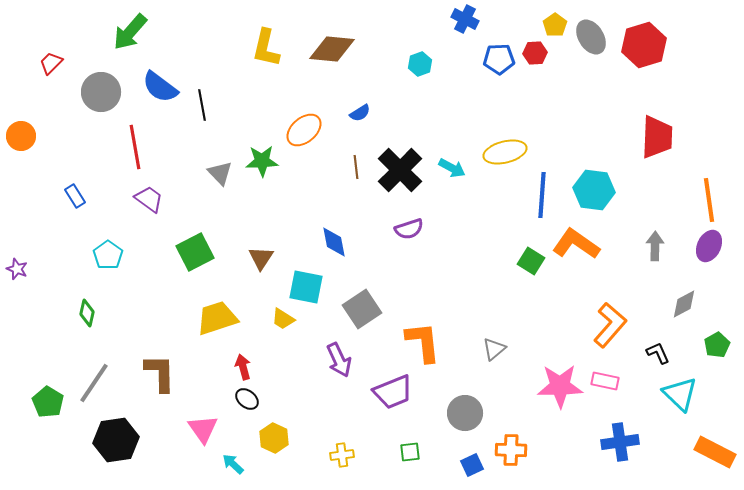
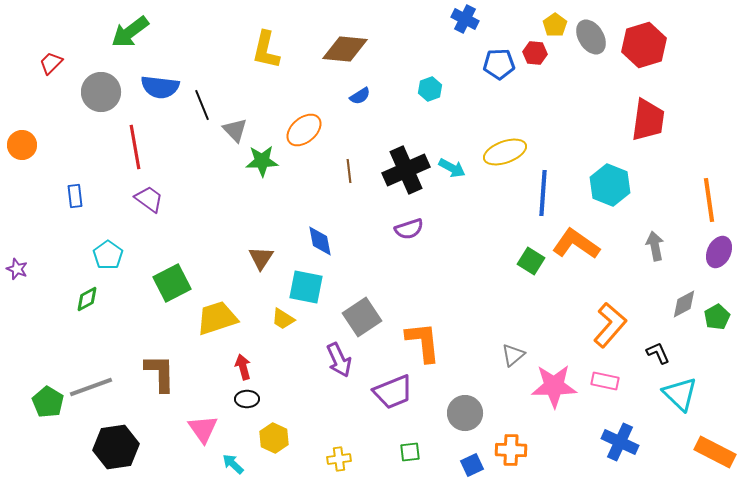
green arrow at (130, 32): rotated 12 degrees clockwise
yellow L-shape at (266, 48): moved 2 px down
brown diamond at (332, 49): moved 13 px right
red hexagon at (535, 53): rotated 10 degrees clockwise
blue pentagon at (499, 59): moved 5 px down
cyan hexagon at (420, 64): moved 10 px right, 25 px down
blue semicircle at (160, 87): rotated 30 degrees counterclockwise
black line at (202, 105): rotated 12 degrees counterclockwise
blue semicircle at (360, 113): moved 17 px up
orange circle at (21, 136): moved 1 px right, 9 px down
red trapezoid at (657, 137): moved 9 px left, 17 px up; rotated 6 degrees clockwise
yellow ellipse at (505, 152): rotated 6 degrees counterclockwise
brown line at (356, 167): moved 7 px left, 4 px down
black cross at (400, 170): moved 6 px right; rotated 21 degrees clockwise
gray triangle at (220, 173): moved 15 px right, 43 px up
cyan hexagon at (594, 190): moved 16 px right, 5 px up; rotated 15 degrees clockwise
blue line at (542, 195): moved 1 px right, 2 px up
blue rectangle at (75, 196): rotated 25 degrees clockwise
blue diamond at (334, 242): moved 14 px left, 1 px up
gray arrow at (655, 246): rotated 12 degrees counterclockwise
purple ellipse at (709, 246): moved 10 px right, 6 px down
green square at (195, 252): moved 23 px left, 31 px down
gray square at (362, 309): moved 8 px down
green diamond at (87, 313): moved 14 px up; rotated 48 degrees clockwise
green pentagon at (717, 345): moved 28 px up
gray triangle at (494, 349): moved 19 px right, 6 px down
gray line at (94, 383): moved 3 px left, 4 px down; rotated 36 degrees clockwise
pink star at (560, 386): moved 6 px left
black ellipse at (247, 399): rotated 40 degrees counterclockwise
black hexagon at (116, 440): moved 7 px down
blue cross at (620, 442): rotated 33 degrees clockwise
yellow cross at (342, 455): moved 3 px left, 4 px down
